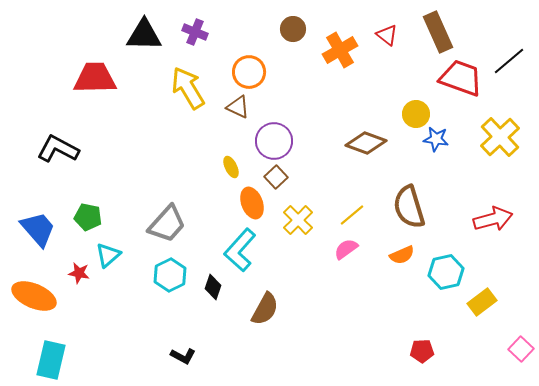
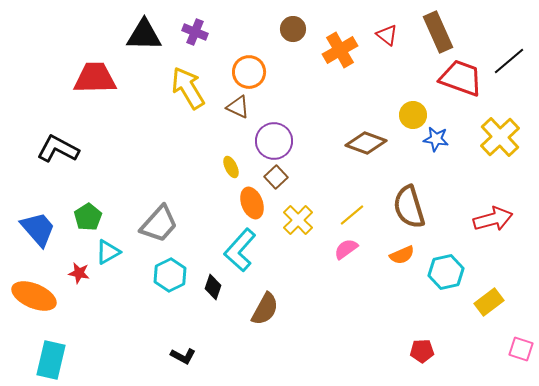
yellow circle at (416, 114): moved 3 px left, 1 px down
green pentagon at (88, 217): rotated 28 degrees clockwise
gray trapezoid at (167, 224): moved 8 px left
cyan triangle at (108, 255): moved 3 px up; rotated 12 degrees clockwise
yellow rectangle at (482, 302): moved 7 px right
pink square at (521, 349): rotated 25 degrees counterclockwise
